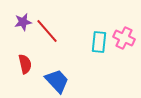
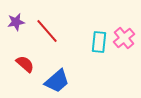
purple star: moved 7 px left
pink cross: rotated 25 degrees clockwise
red semicircle: rotated 36 degrees counterclockwise
blue trapezoid: rotated 92 degrees clockwise
